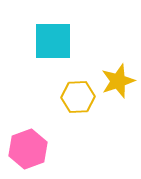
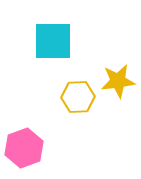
yellow star: rotated 12 degrees clockwise
pink hexagon: moved 4 px left, 1 px up
